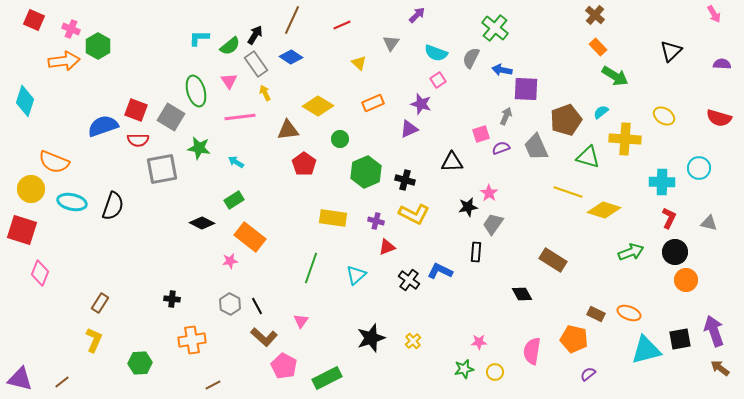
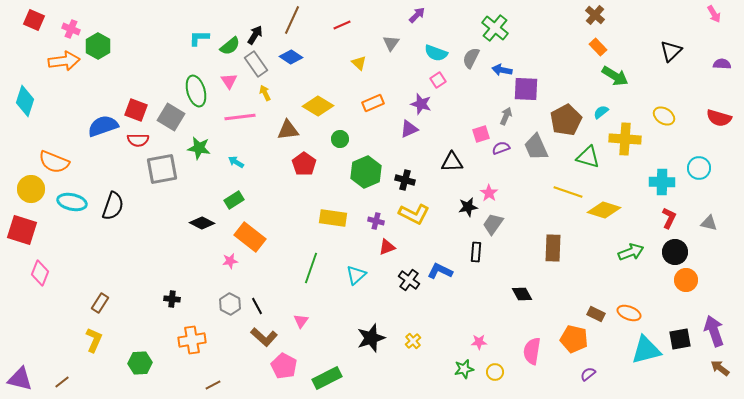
brown pentagon at (566, 120): rotated 8 degrees counterclockwise
brown rectangle at (553, 260): moved 12 px up; rotated 60 degrees clockwise
